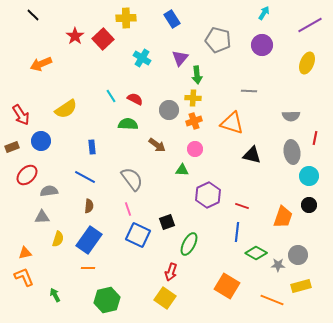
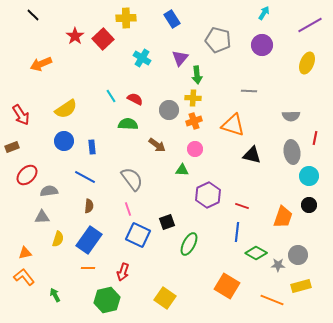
orange triangle at (232, 123): moved 1 px right, 2 px down
blue circle at (41, 141): moved 23 px right
red arrow at (171, 272): moved 48 px left
orange L-shape at (24, 277): rotated 15 degrees counterclockwise
